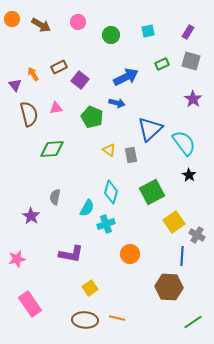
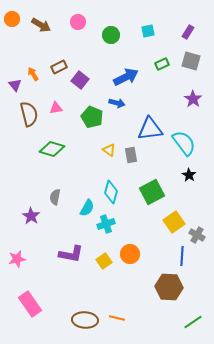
blue triangle at (150, 129): rotated 36 degrees clockwise
green diamond at (52, 149): rotated 20 degrees clockwise
yellow square at (90, 288): moved 14 px right, 27 px up
